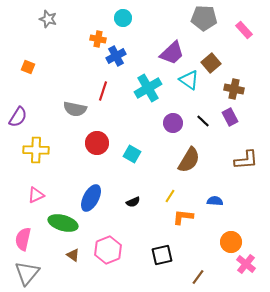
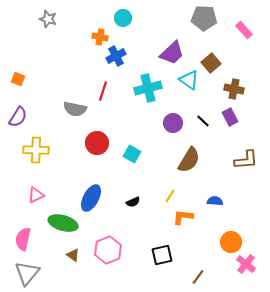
orange cross: moved 2 px right, 2 px up
orange square: moved 10 px left, 12 px down
cyan cross: rotated 16 degrees clockwise
